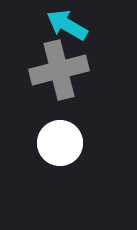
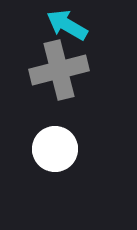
white circle: moved 5 px left, 6 px down
